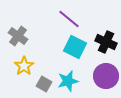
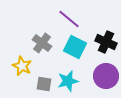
gray cross: moved 24 px right, 7 px down
yellow star: moved 2 px left; rotated 12 degrees counterclockwise
gray square: rotated 21 degrees counterclockwise
